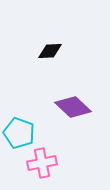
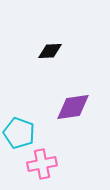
purple diamond: rotated 51 degrees counterclockwise
pink cross: moved 1 px down
